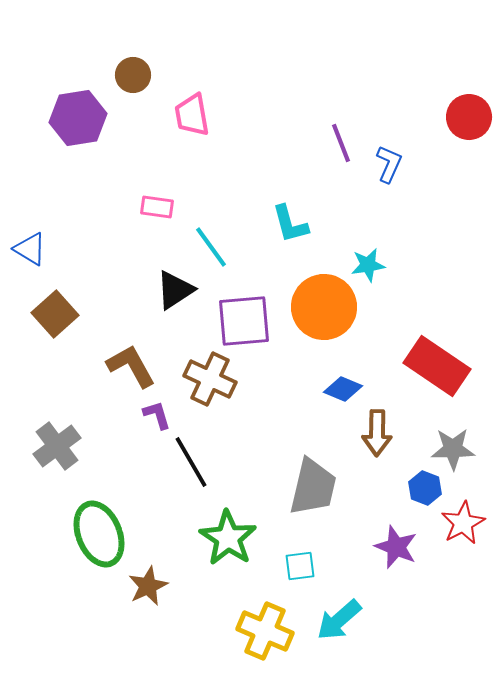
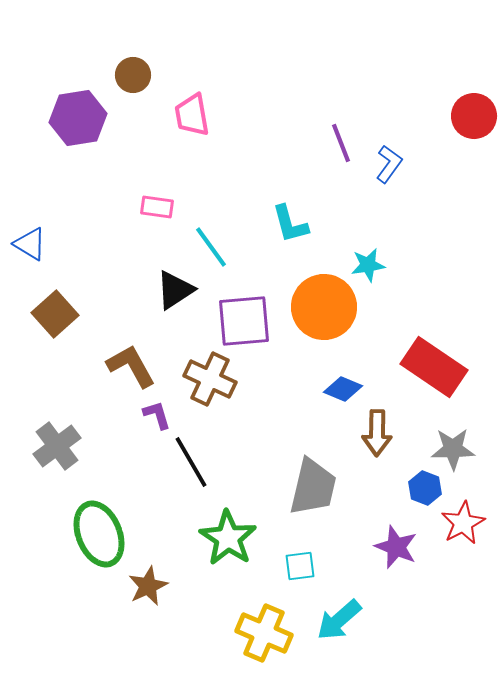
red circle: moved 5 px right, 1 px up
blue L-shape: rotated 12 degrees clockwise
blue triangle: moved 5 px up
red rectangle: moved 3 px left, 1 px down
yellow cross: moved 1 px left, 2 px down
